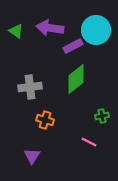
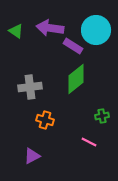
purple rectangle: rotated 60 degrees clockwise
purple triangle: rotated 30 degrees clockwise
